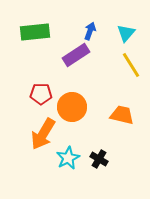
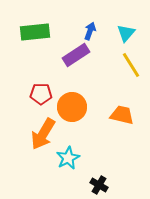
black cross: moved 26 px down
